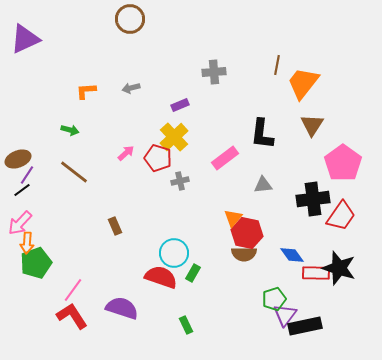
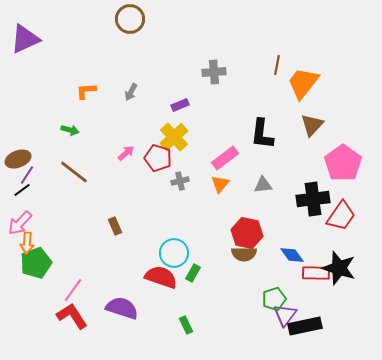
gray arrow at (131, 88): moved 4 px down; rotated 48 degrees counterclockwise
brown triangle at (312, 125): rotated 10 degrees clockwise
orange triangle at (233, 218): moved 13 px left, 34 px up
